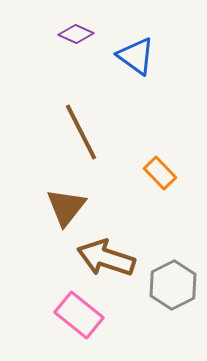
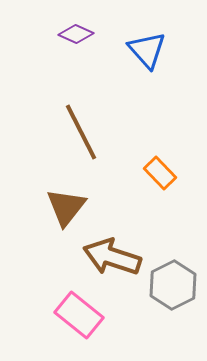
blue triangle: moved 11 px right, 6 px up; rotated 12 degrees clockwise
brown arrow: moved 6 px right, 1 px up
